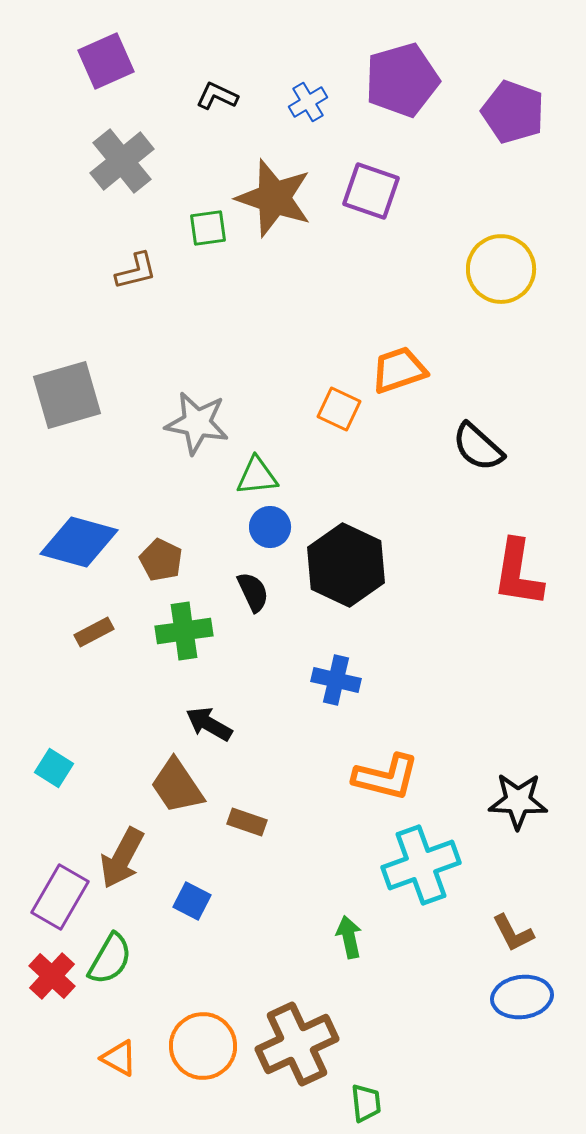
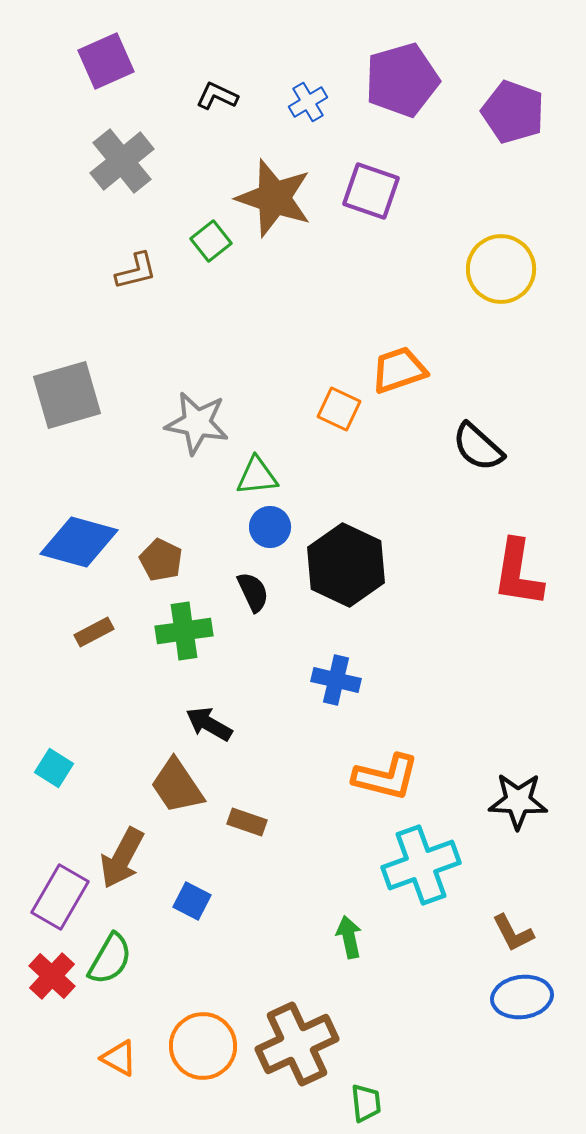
green square at (208, 228): moved 3 px right, 13 px down; rotated 30 degrees counterclockwise
